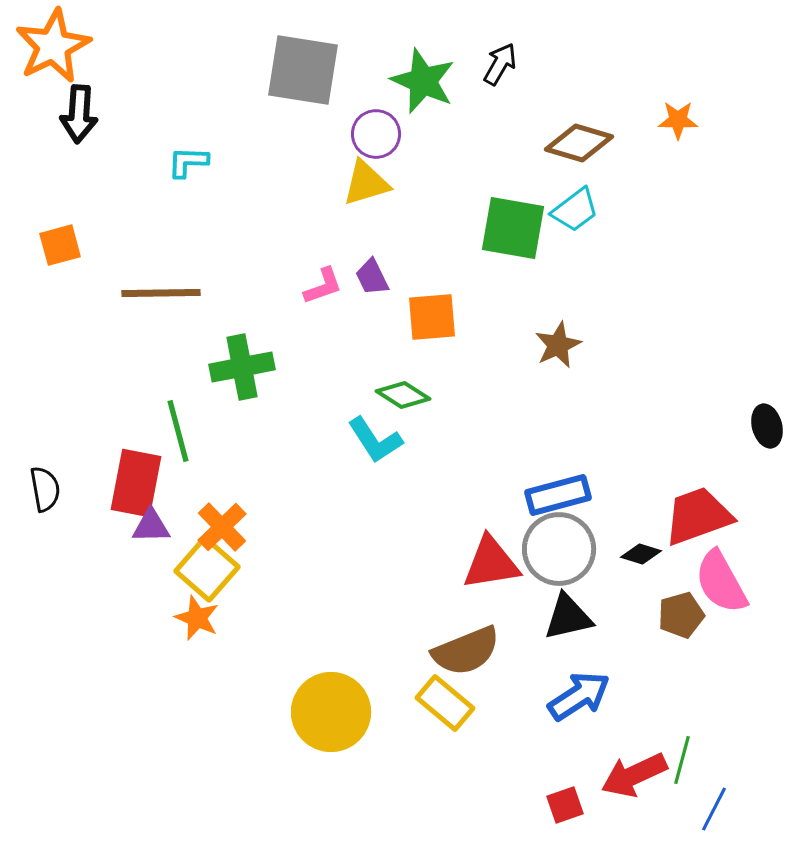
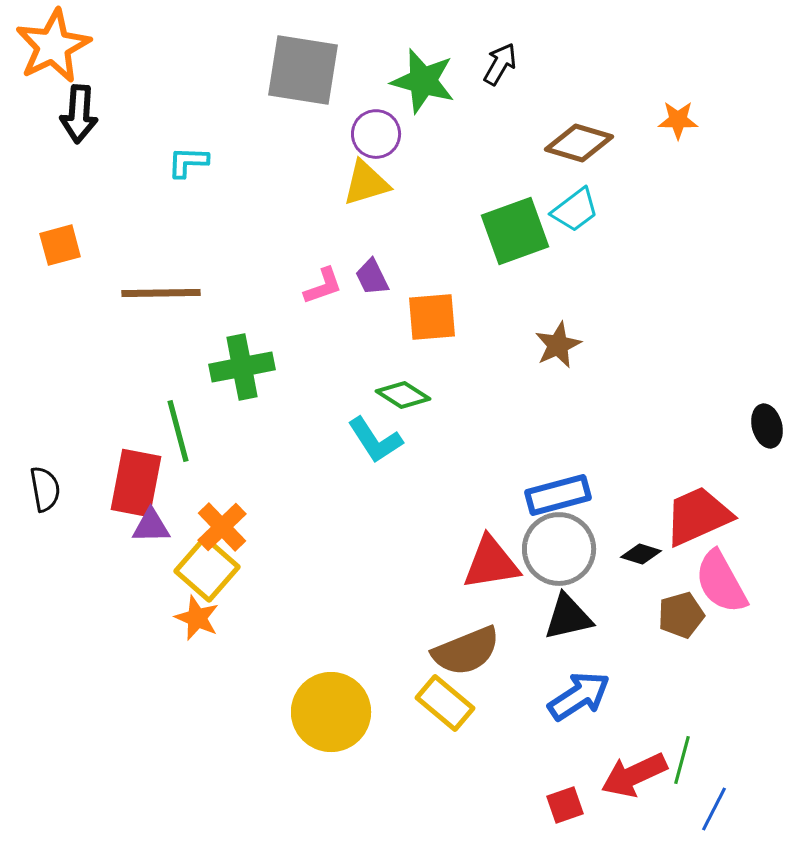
green star at (423, 81): rotated 8 degrees counterclockwise
green square at (513, 228): moved 2 px right, 3 px down; rotated 30 degrees counterclockwise
red trapezoid at (698, 516): rotated 4 degrees counterclockwise
